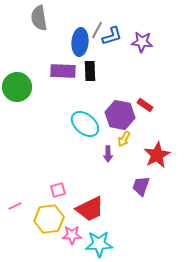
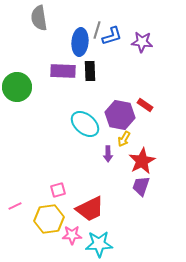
gray line: rotated 12 degrees counterclockwise
red star: moved 15 px left, 6 px down
